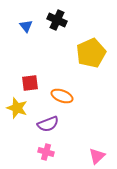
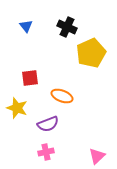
black cross: moved 10 px right, 7 px down
red square: moved 5 px up
pink cross: rotated 28 degrees counterclockwise
